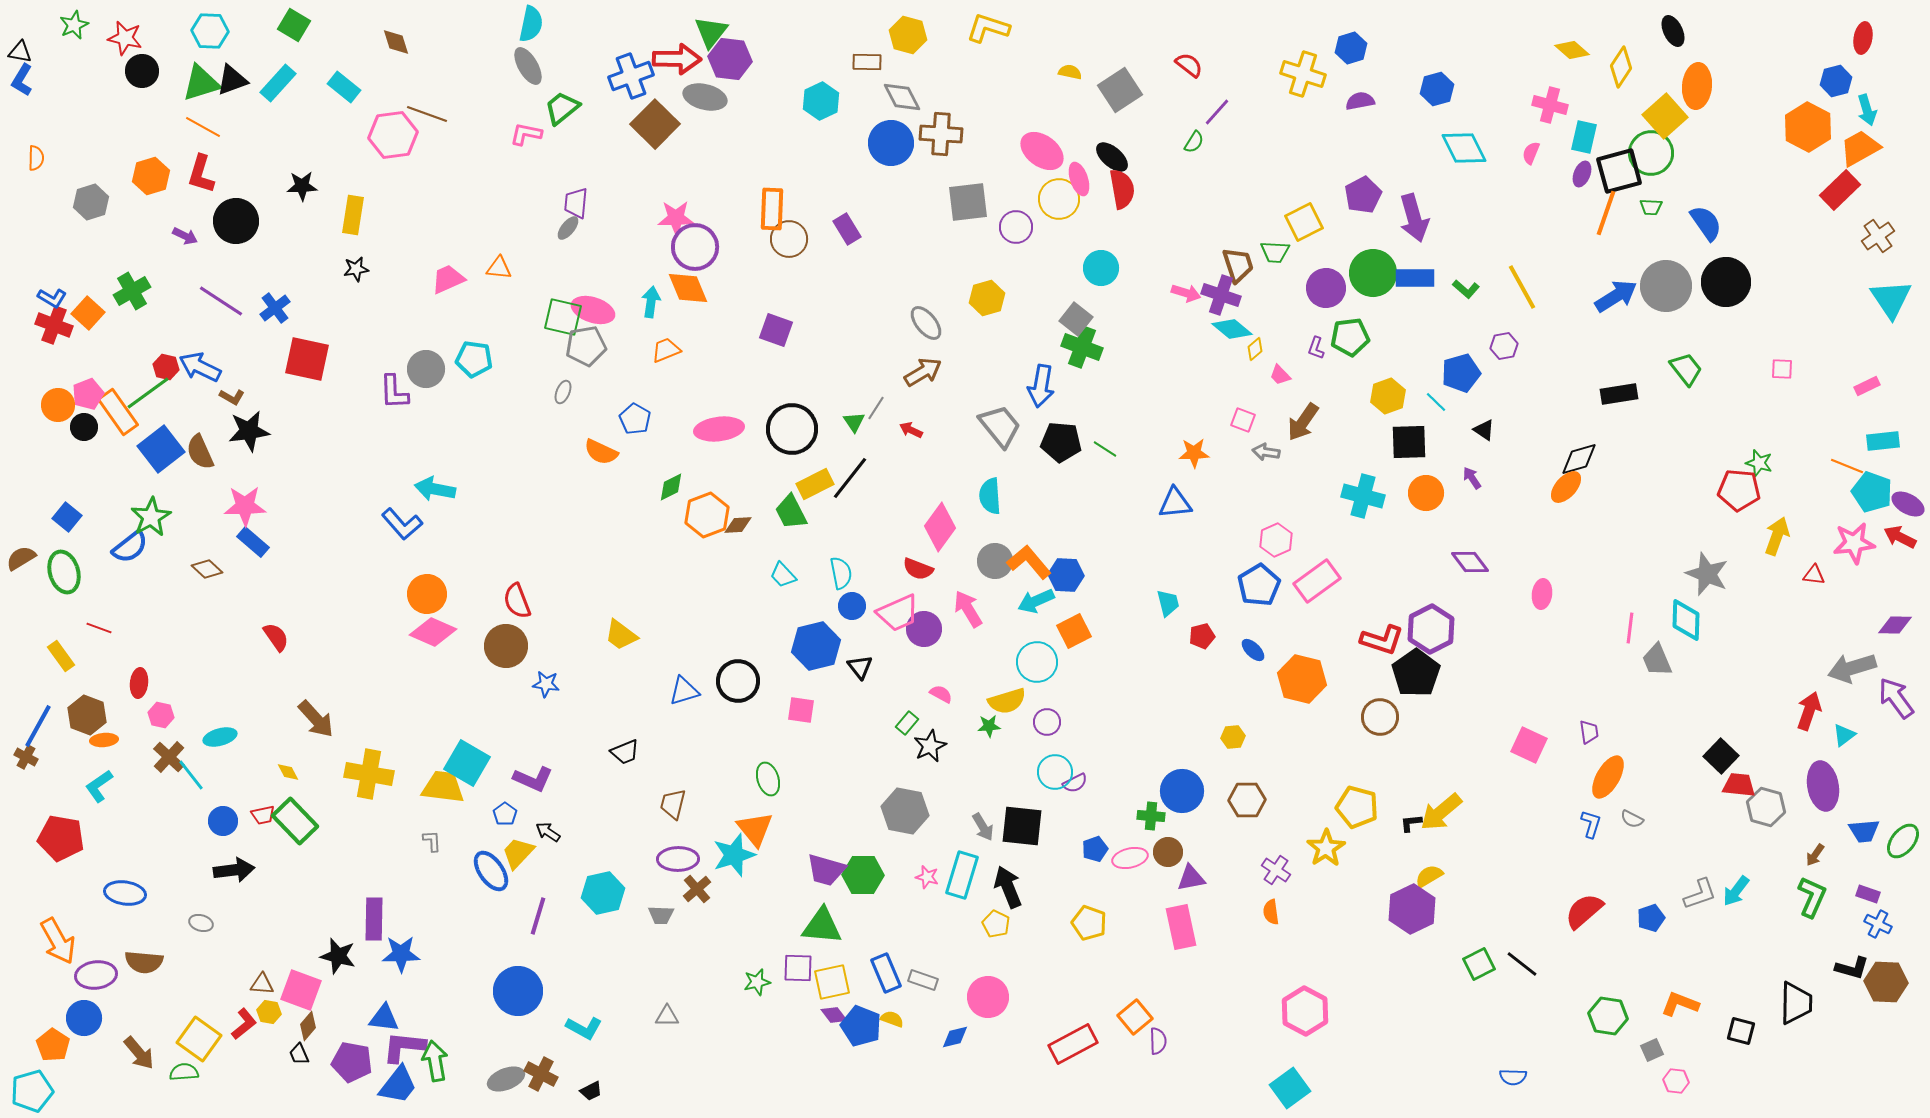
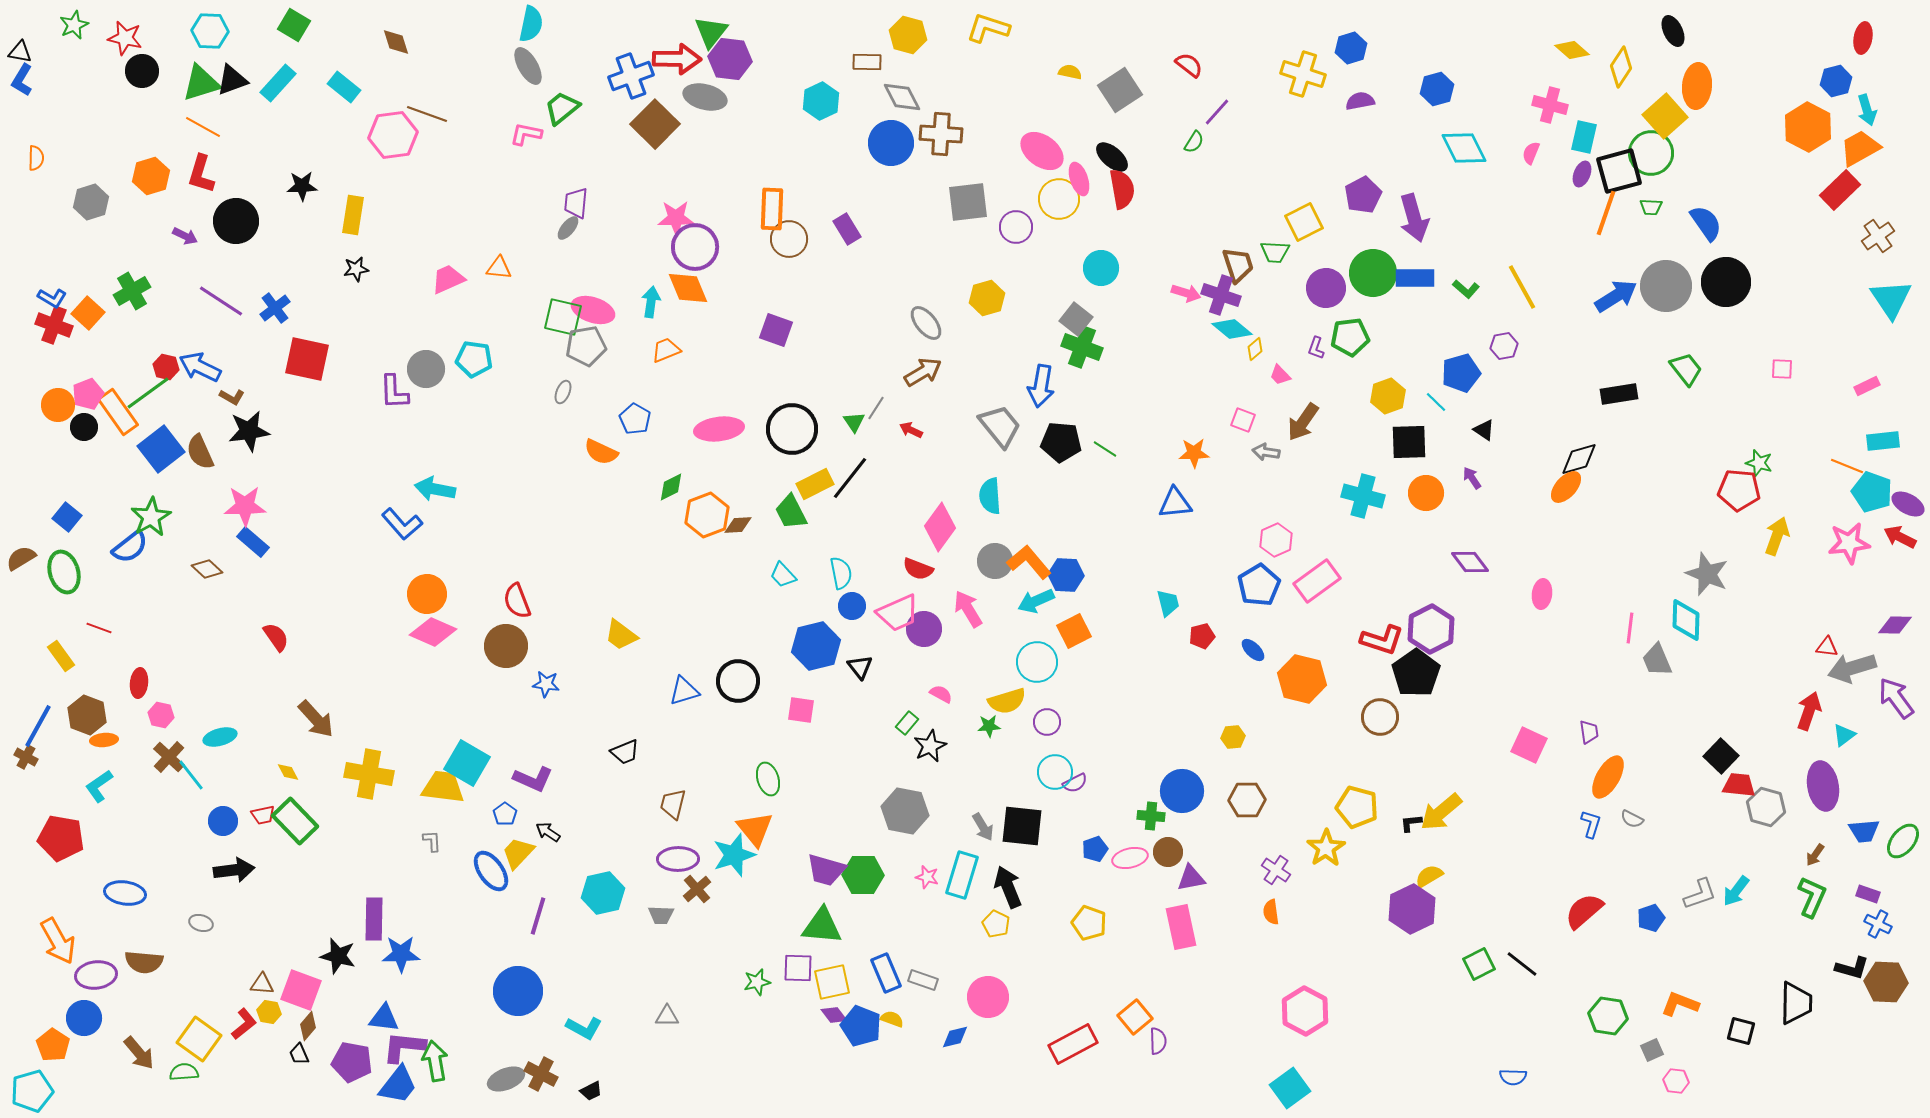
pink star at (1854, 543): moved 5 px left
red triangle at (1814, 575): moved 13 px right, 72 px down
